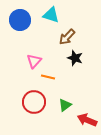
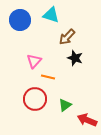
red circle: moved 1 px right, 3 px up
